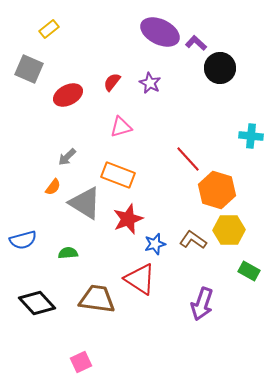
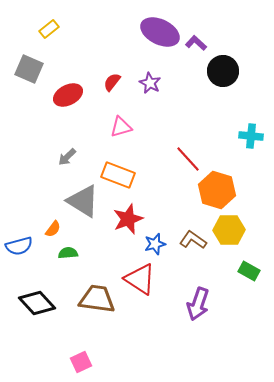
black circle: moved 3 px right, 3 px down
orange semicircle: moved 42 px down
gray triangle: moved 2 px left, 2 px up
blue semicircle: moved 4 px left, 6 px down
purple arrow: moved 4 px left
